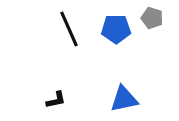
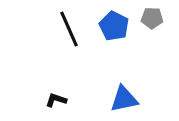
gray pentagon: rotated 15 degrees counterclockwise
blue pentagon: moved 2 px left, 3 px up; rotated 28 degrees clockwise
black L-shape: rotated 150 degrees counterclockwise
